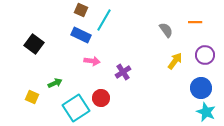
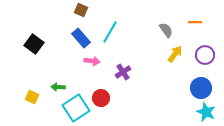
cyan line: moved 6 px right, 12 px down
blue rectangle: moved 3 px down; rotated 24 degrees clockwise
yellow arrow: moved 7 px up
green arrow: moved 3 px right, 4 px down; rotated 152 degrees counterclockwise
